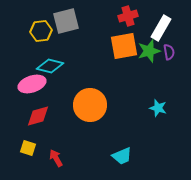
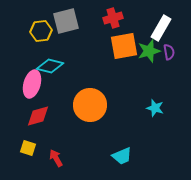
red cross: moved 15 px left, 2 px down
pink ellipse: rotated 56 degrees counterclockwise
cyan star: moved 3 px left
